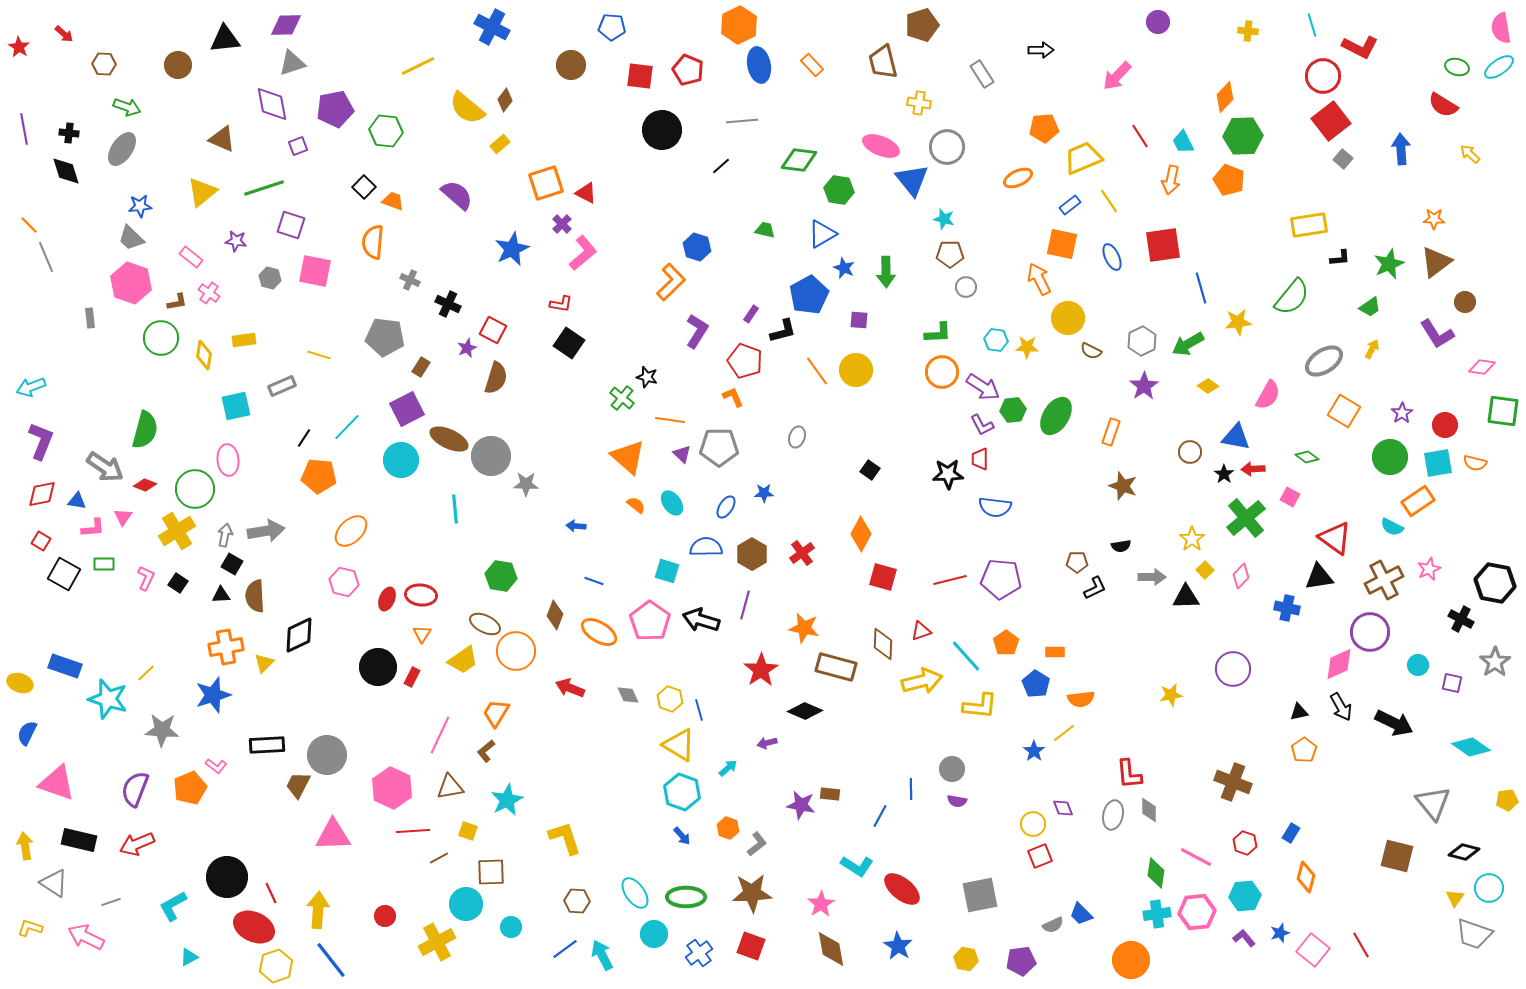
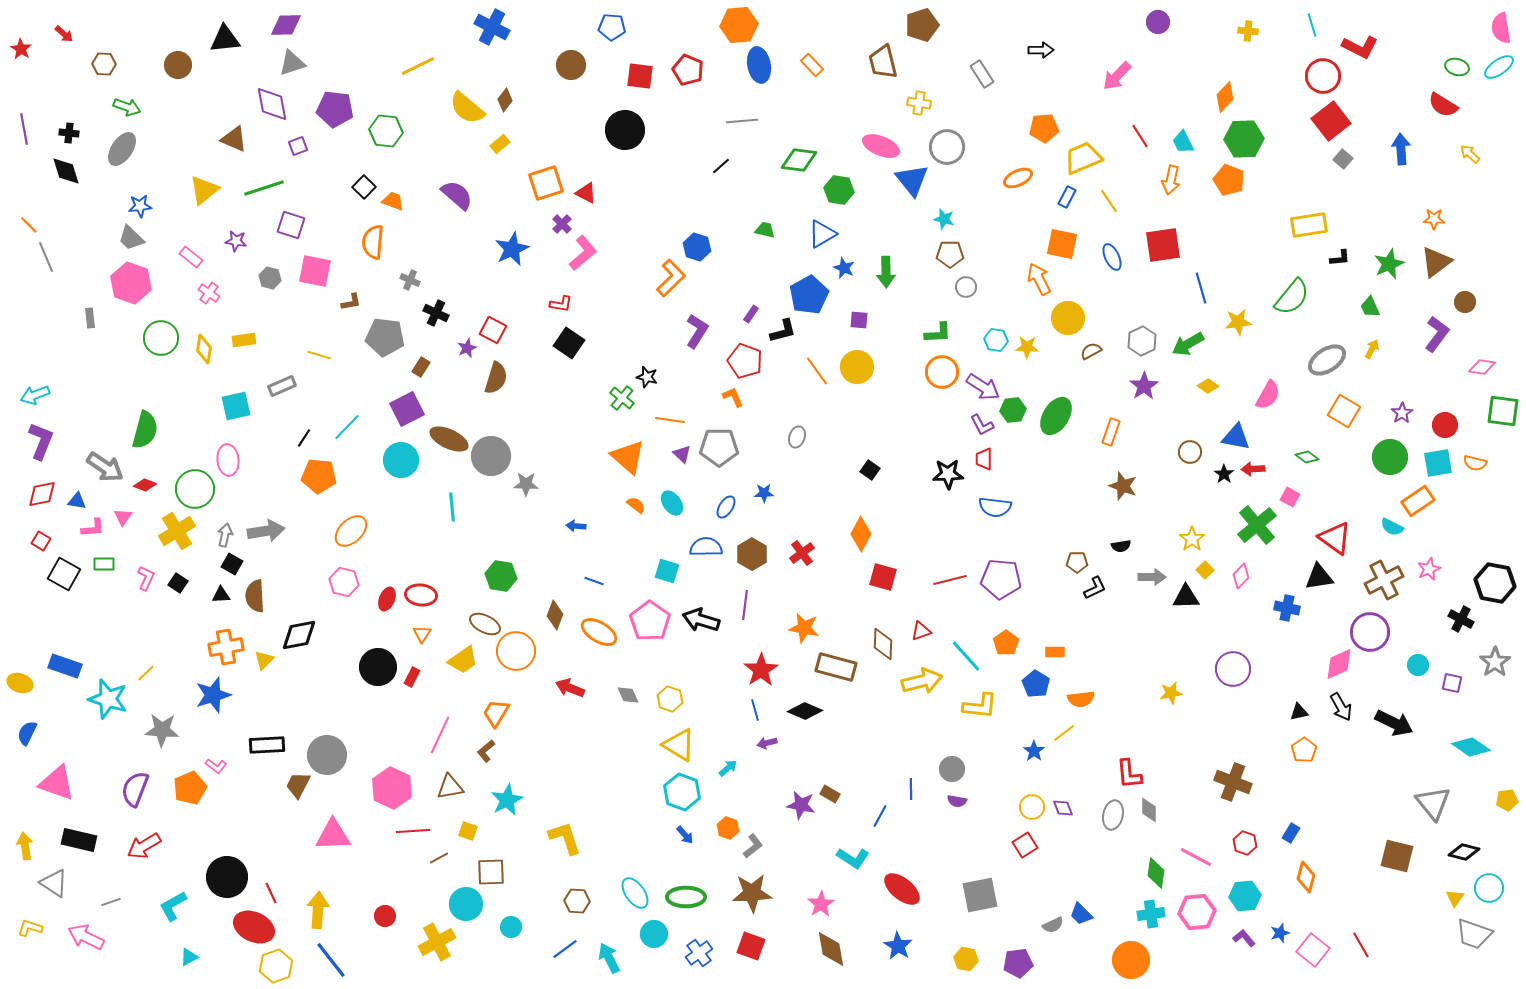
orange hexagon at (739, 25): rotated 21 degrees clockwise
red star at (19, 47): moved 2 px right, 2 px down
purple pentagon at (335, 109): rotated 18 degrees clockwise
black circle at (662, 130): moved 37 px left
green hexagon at (1243, 136): moved 1 px right, 3 px down
brown triangle at (222, 139): moved 12 px right
yellow triangle at (202, 192): moved 2 px right, 2 px up
blue rectangle at (1070, 205): moved 3 px left, 8 px up; rotated 25 degrees counterclockwise
orange L-shape at (671, 282): moved 4 px up
brown L-shape at (177, 302): moved 174 px right
black cross at (448, 304): moved 12 px left, 9 px down
green trapezoid at (1370, 307): rotated 100 degrees clockwise
purple L-shape at (1437, 334): rotated 111 degrees counterclockwise
brown semicircle at (1091, 351): rotated 125 degrees clockwise
yellow diamond at (204, 355): moved 6 px up
gray ellipse at (1324, 361): moved 3 px right, 1 px up
yellow circle at (856, 370): moved 1 px right, 3 px up
cyan arrow at (31, 387): moved 4 px right, 8 px down
red trapezoid at (980, 459): moved 4 px right
cyan line at (455, 509): moved 3 px left, 2 px up
green cross at (1246, 518): moved 11 px right, 7 px down
purple line at (745, 605): rotated 8 degrees counterclockwise
black diamond at (299, 635): rotated 15 degrees clockwise
yellow triangle at (264, 663): moved 3 px up
yellow star at (1171, 695): moved 2 px up
blue line at (699, 710): moved 56 px right
brown rectangle at (830, 794): rotated 24 degrees clockwise
yellow circle at (1033, 824): moved 1 px left, 17 px up
blue arrow at (682, 836): moved 3 px right, 1 px up
red arrow at (137, 844): moved 7 px right, 2 px down; rotated 8 degrees counterclockwise
gray L-shape at (757, 844): moved 4 px left, 2 px down
red square at (1040, 856): moved 15 px left, 11 px up; rotated 10 degrees counterclockwise
cyan L-shape at (857, 866): moved 4 px left, 8 px up
cyan cross at (1157, 914): moved 6 px left
cyan arrow at (602, 955): moved 7 px right, 3 px down
purple pentagon at (1021, 961): moved 3 px left, 2 px down
